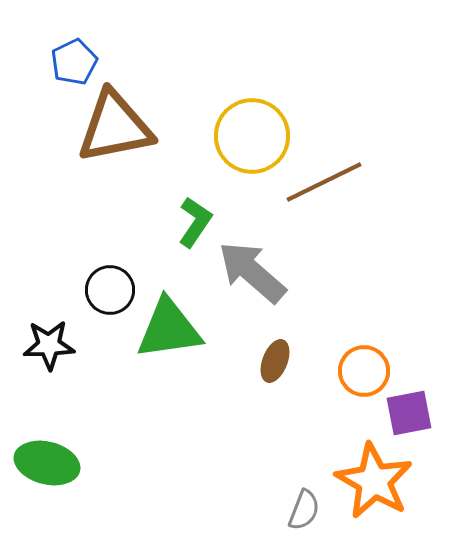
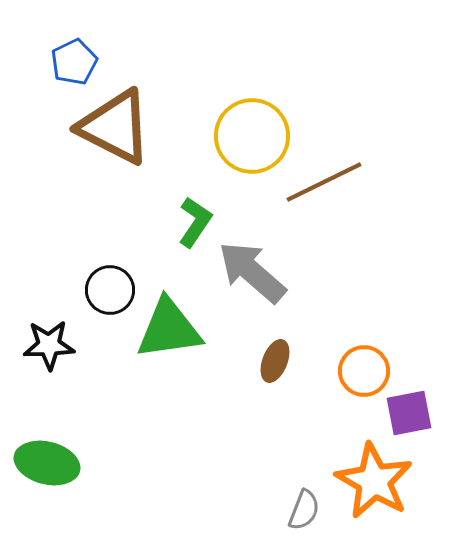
brown triangle: rotated 38 degrees clockwise
